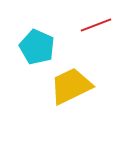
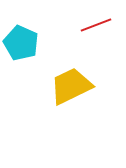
cyan pentagon: moved 16 px left, 4 px up
